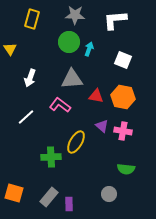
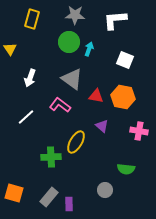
white square: moved 2 px right
gray triangle: rotated 40 degrees clockwise
pink cross: moved 16 px right
gray circle: moved 4 px left, 4 px up
